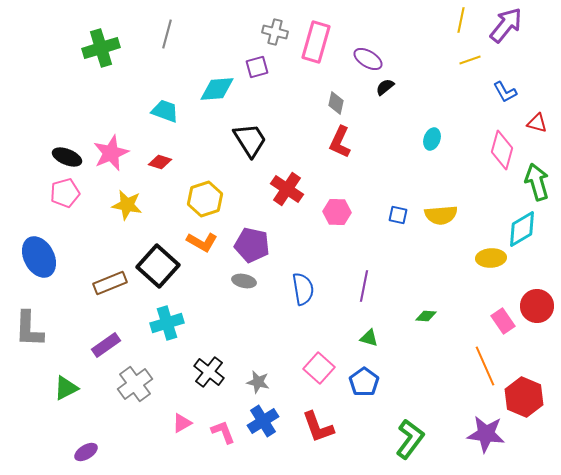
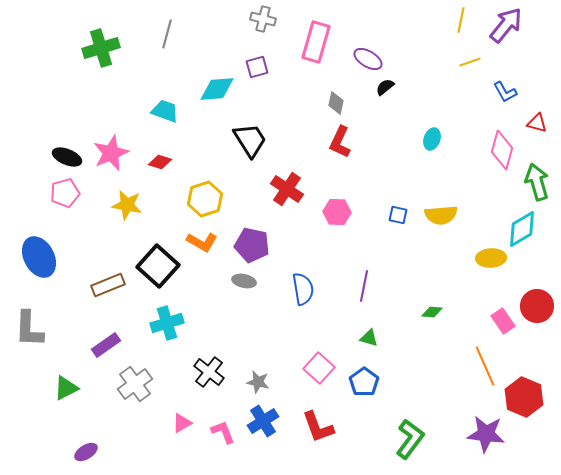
gray cross at (275, 32): moved 12 px left, 13 px up
yellow line at (470, 60): moved 2 px down
brown rectangle at (110, 283): moved 2 px left, 2 px down
green diamond at (426, 316): moved 6 px right, 4 px up
